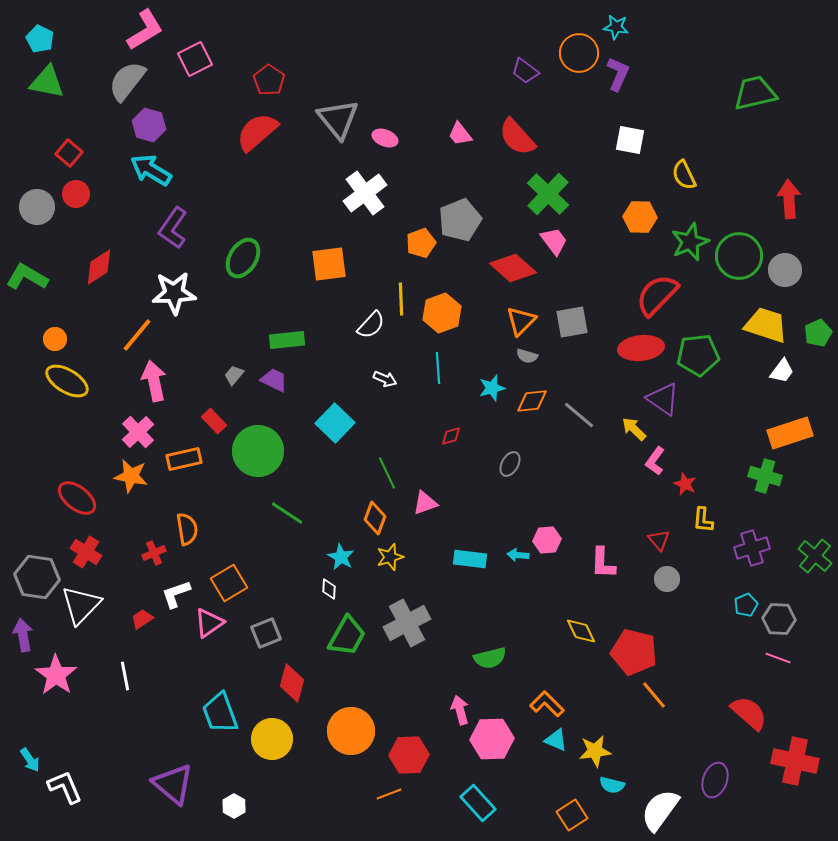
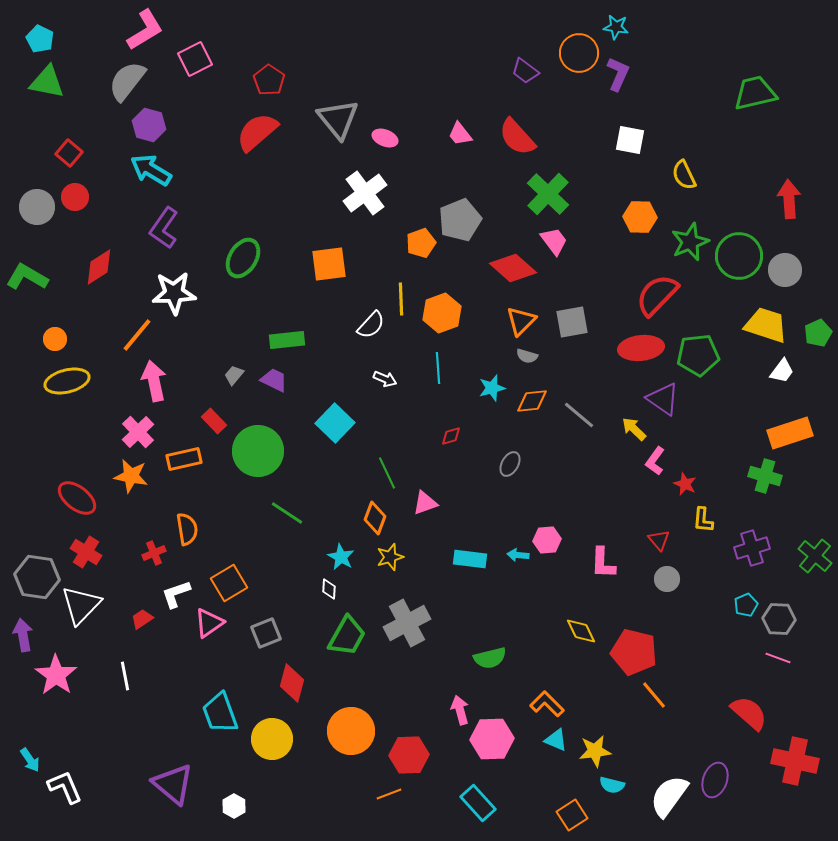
red circle at (76, 194): moved 1 px left, 3 px down
purple L-shape at (173, 228): moved 9 px left
yellow ellipse at (67, 381): rotated 45 degrees counterclockwise
white semicircle at (660, 810): moved 9 px right, 14 px up
